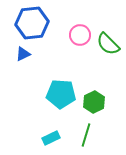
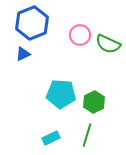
blue hexagon: rotated 16 degrees counterclockwise
green semicircle: rotated 20 degrees counterclockwise
green line: moved 1 px right
